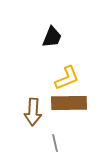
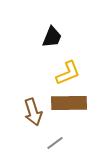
yellow L-shape: moved 1 px right, 5 px up
brown arrow: rotated 20 degrees counterclockwise
gray line: rotated 66 degrees clockwise
